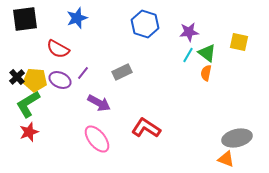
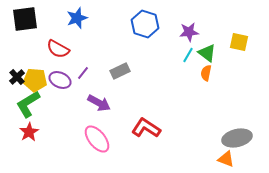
gray rectangle: moved 2 px left, 1 px up
red star: rotated 12 degrees counterclockwise
